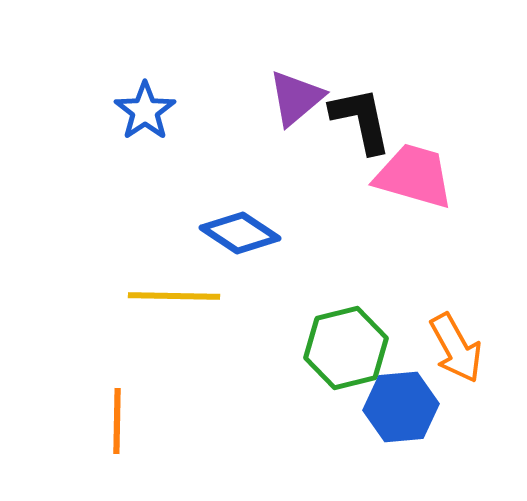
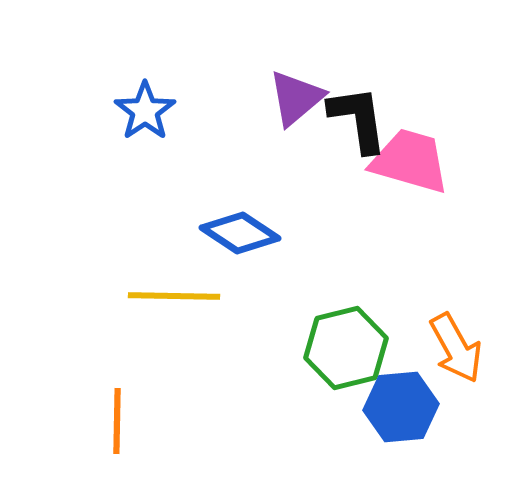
black L-shape: moved 3 px left, 1 px up; rotated 4 degrees clockwise
pink trapezoid: moved 4 px left, 15 px up
